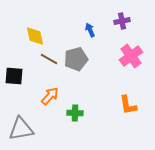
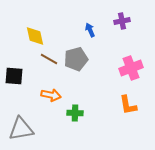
pink cross: moved 12 px down; rotated 15 degrees clockwise
orange arrow: moved 1 px right, 1 px up; rotated 60 degrees clockwise
